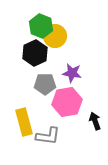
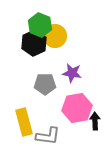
green hexagon: moved 1 px left, 1 px up
black hexagon: moved 1 px left, 10 px up
pink hexagon: moved 10 px right, 6 px down
black arrow: rotated 18 degrees clockwise
